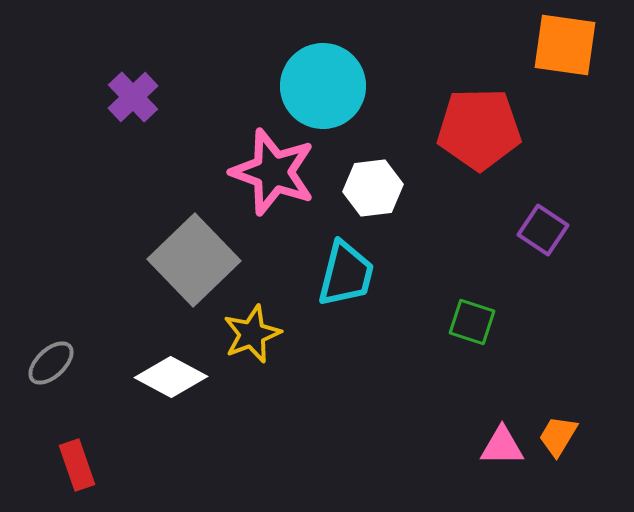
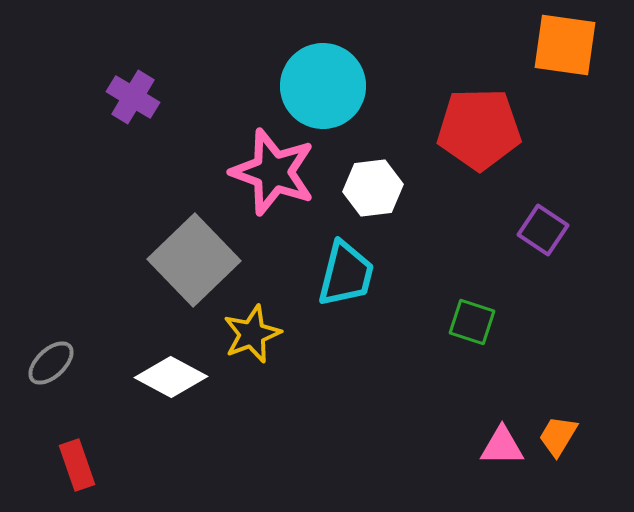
purple cross: rotated 15 degrees counterclockwise
